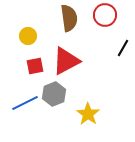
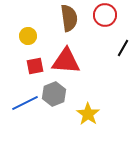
red triangle: rotated 32 degrees clockwise
